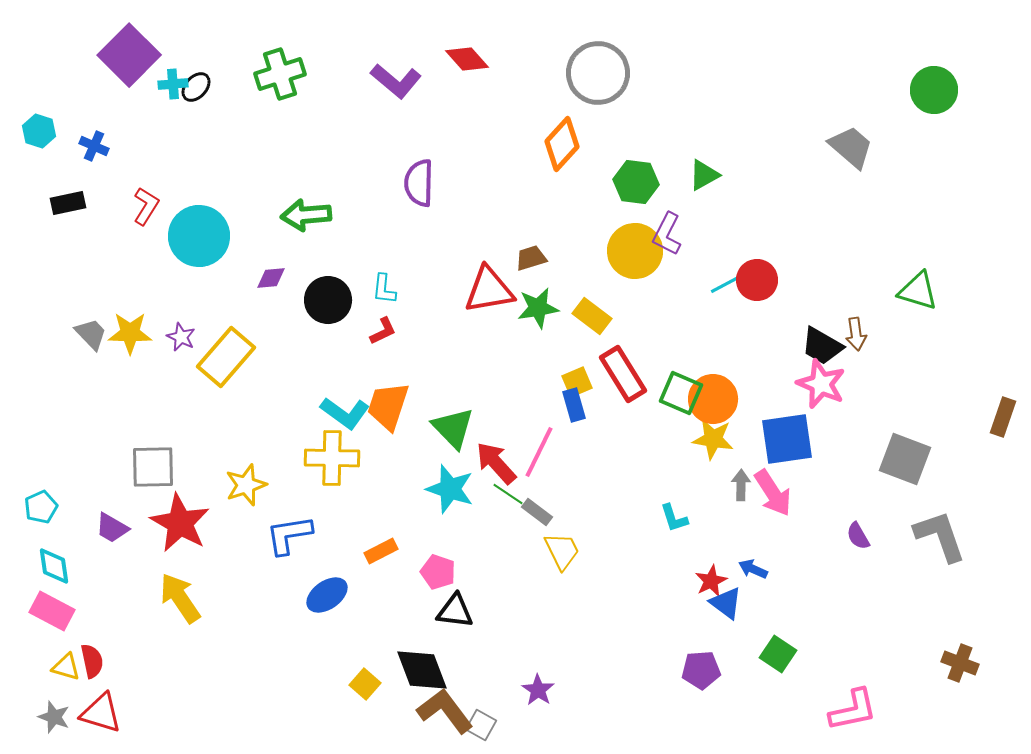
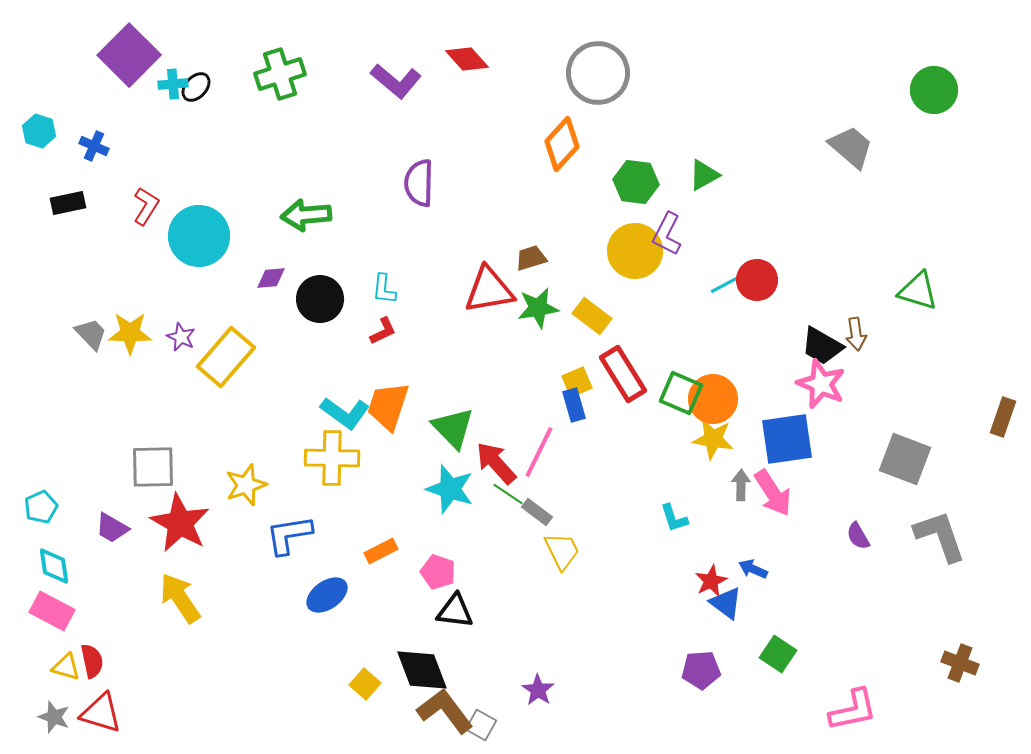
black circle at (328, 300): moved 8 px left, 1 px up
